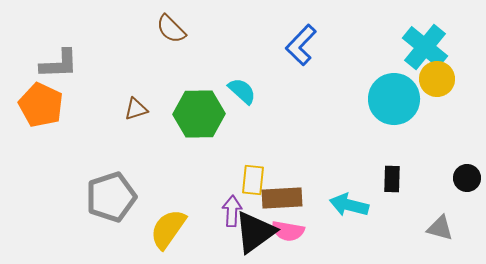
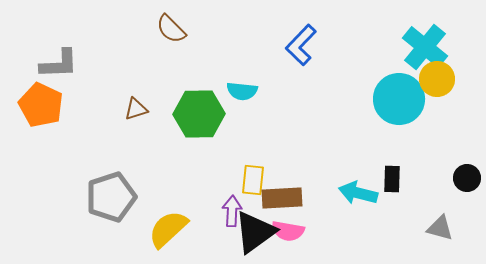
cyan semicircle: rotated 144 degrees clockwise
cyan circle: moved 5 px right
cyan arrow: moved 9 px right, 12 px up
yellow semicircle: rotated 12 degrees clockwise
